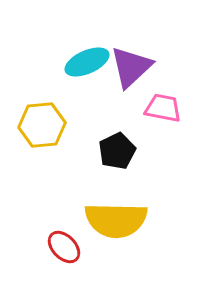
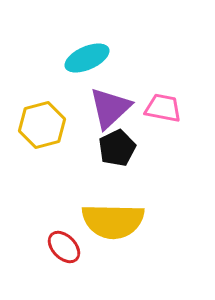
cyan ellipse: moved 4 px up
purple triangle: moved 21 px left, 41 px down
yellow hexagon: rotated 9 degrees counterclockwise
black pentagon: moved 3 px up
yellow semicircle: moved 3 px left, 1 px down
